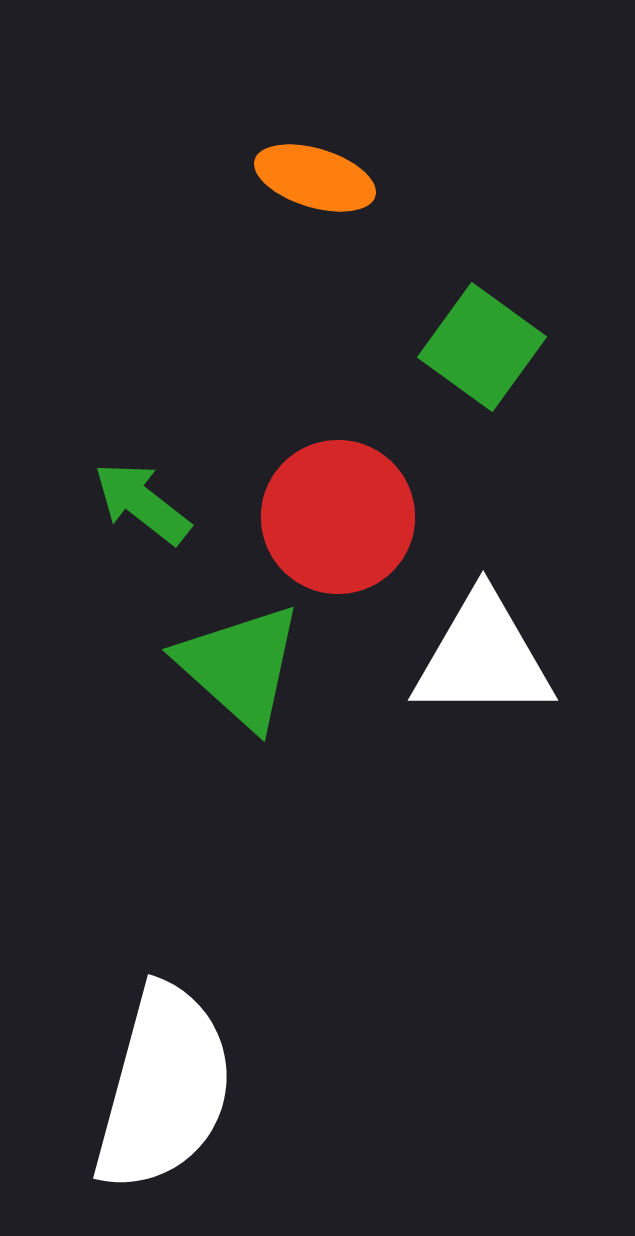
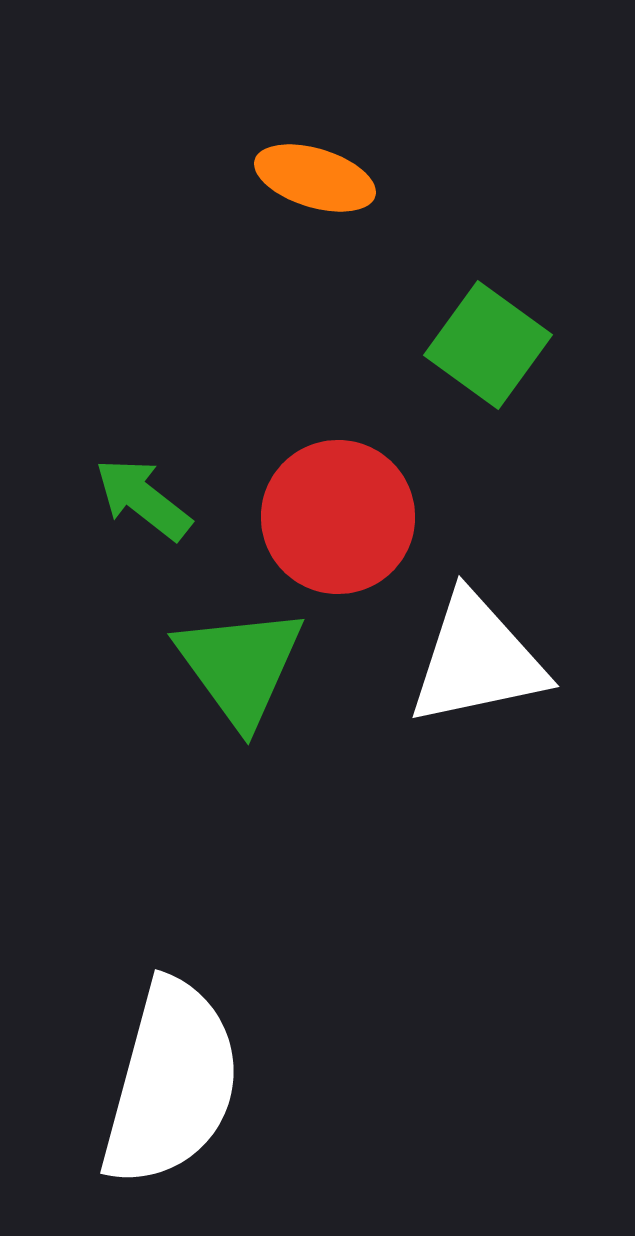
green square: moved 6 px right, 2 px up
green arrow: moved 1 px right, 4 px up
white triangle: moved 6 px left, 3 px down; rotated 12 degrees counterclockwise
green triangle: rotated 12 degrees clockwise
white semicircle: moved 7 px right, 5 px up
